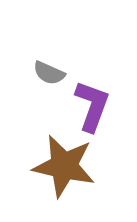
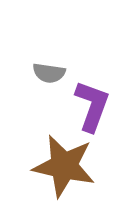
gray semicircle: rotated 16 degrees counterclockwise
